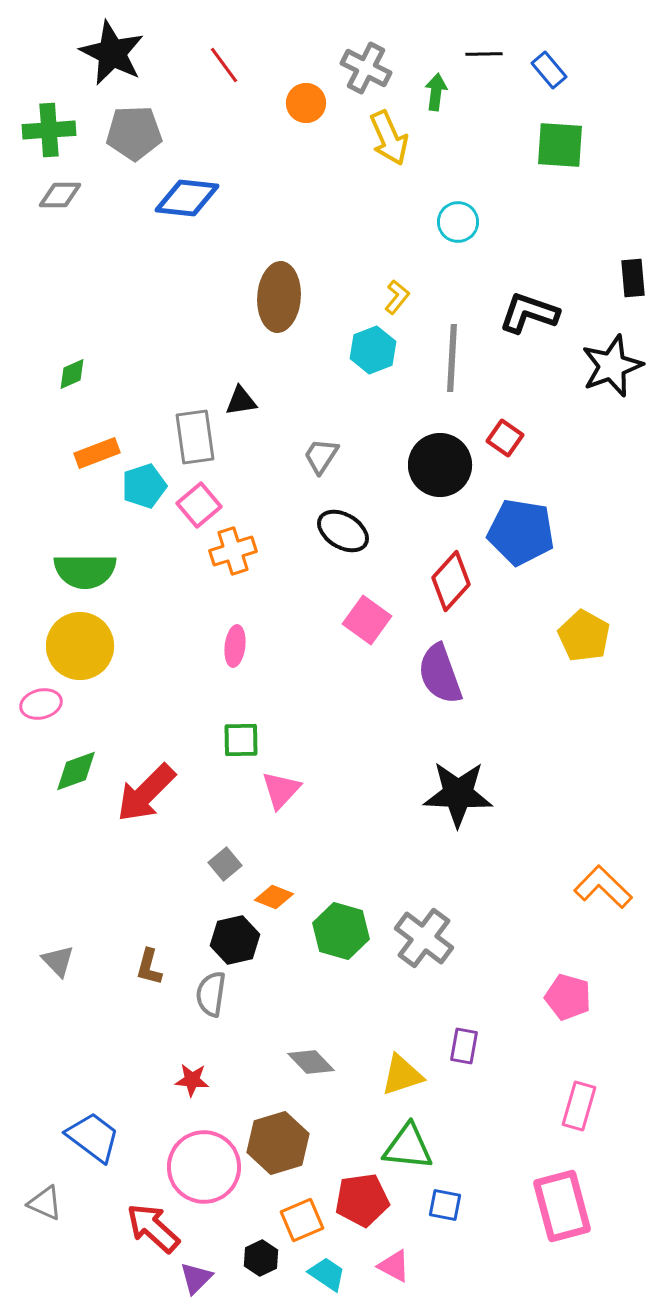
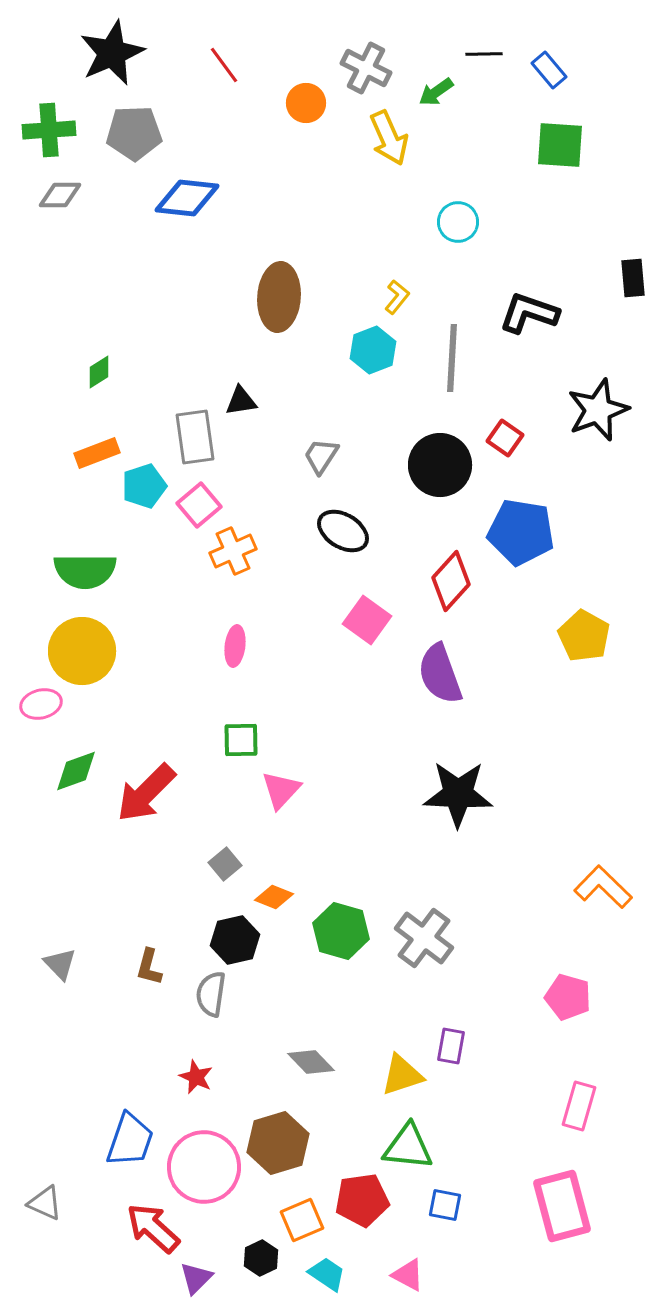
black star at (112, 53): rotated 22 degrees clockwise
green arrow at (436, 92): rotated 132 degrees counterclockwise
black star at (612, 366): moved 14 px left, 44 px down
green diamond at (72, 374): moved 27 px right, 2 px up; rotated 8 degrees counterclockwise
orange cross at (233, 551): rotated 6 degrees counterclockwise
yellow circle at (80, 646): moved 2 px right, 5 px down
gray triangle at (58, 961): moved 2 px right, 3 px down
purple rectangle at (464, 1046): moved 13 px left
red star at (192, 1080): moved 4 px right, 3 px up; rotated 20 degrees clockwise
blue trapezoid at (93, 1137): moved 37 px right, 3 px down; rotated 72 degrees clockwise
pink triangle at (394, 1266): moved 14 px right, 9 px down
